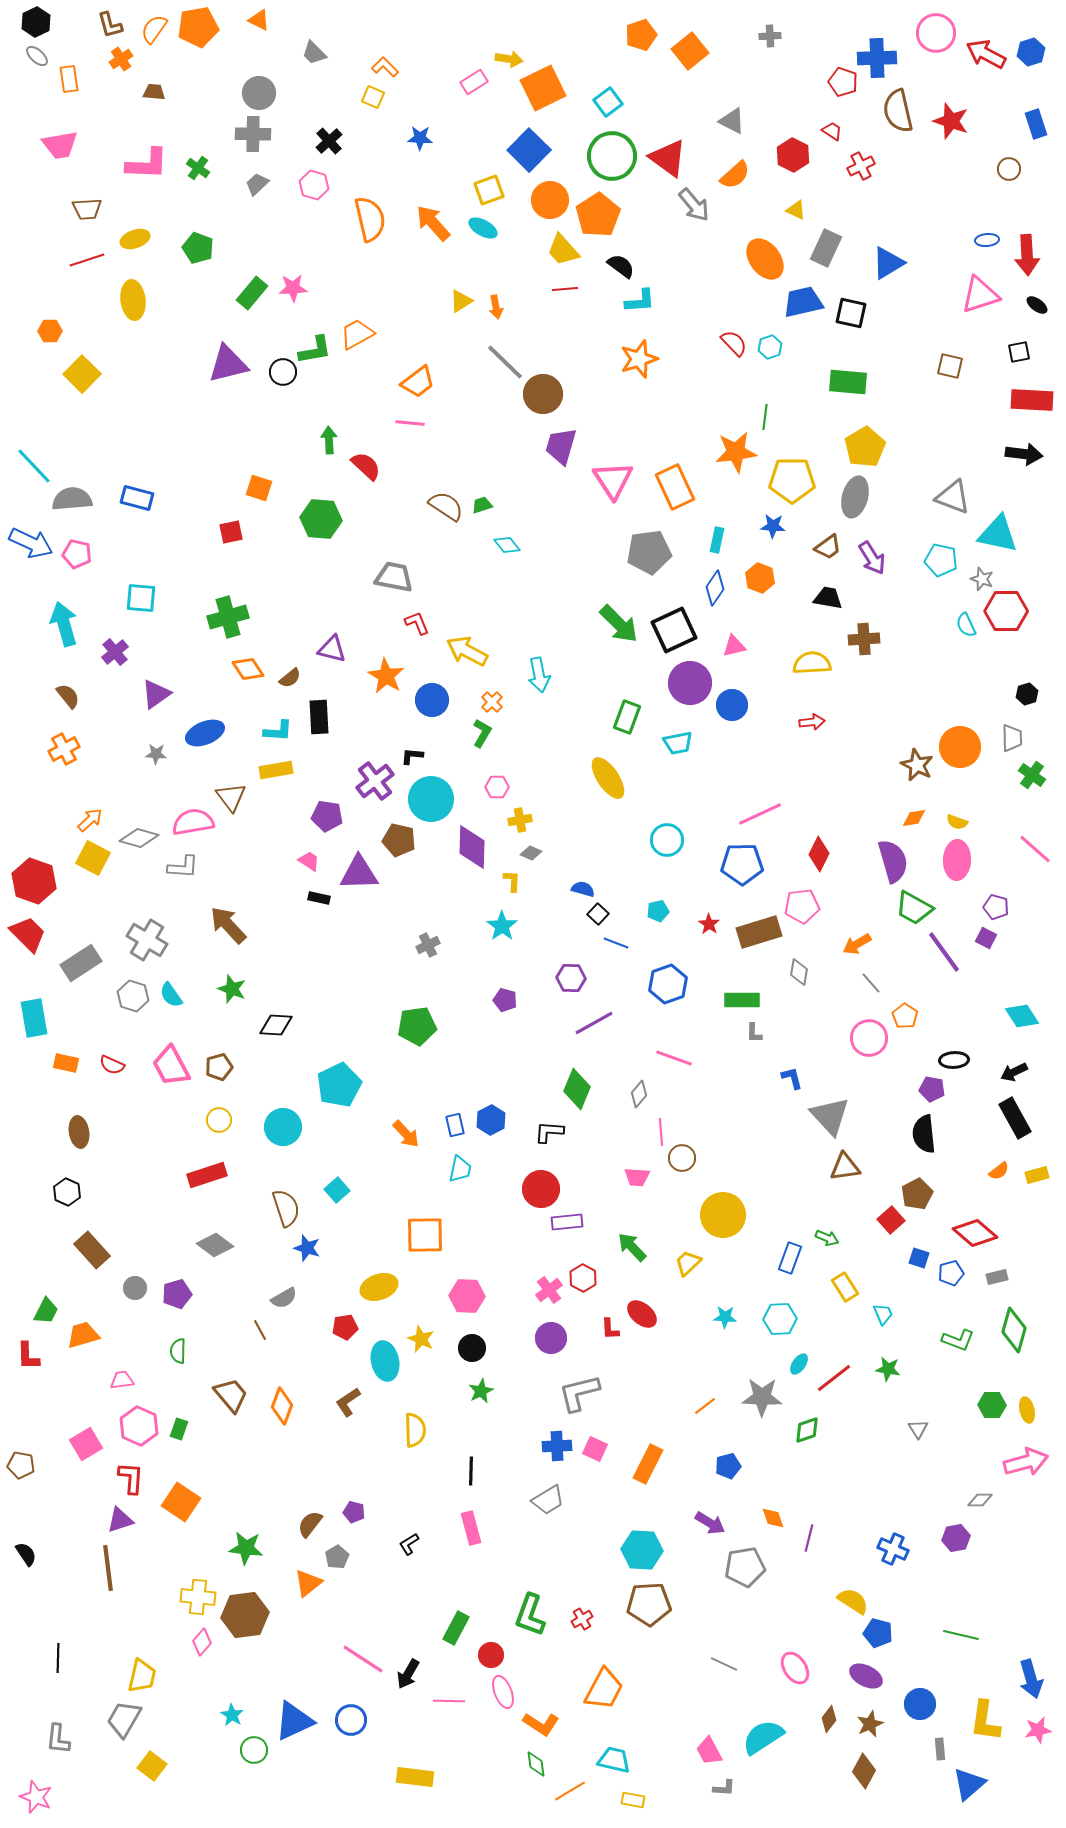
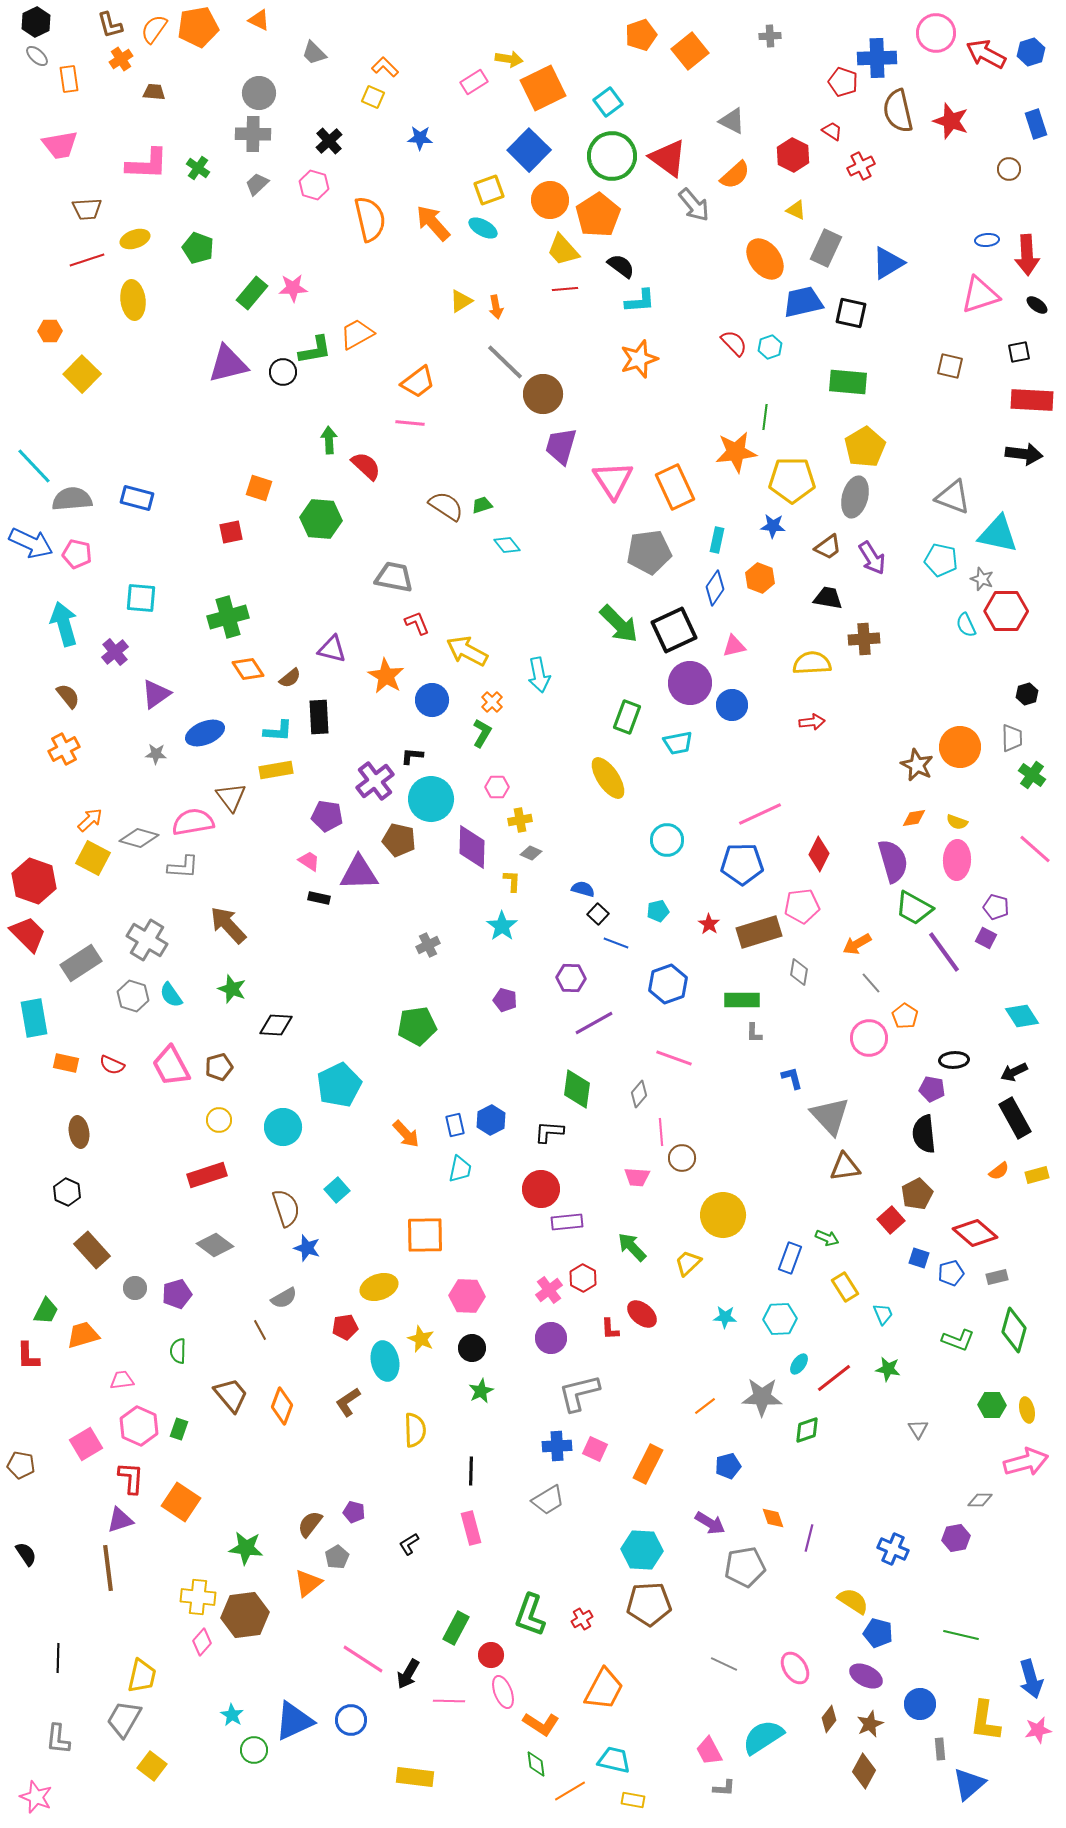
green diamond at (577, 1089): rotated 15 degrees counterclockwise
